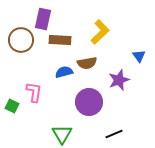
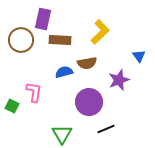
black line: moved 8 px left, 5 px up
